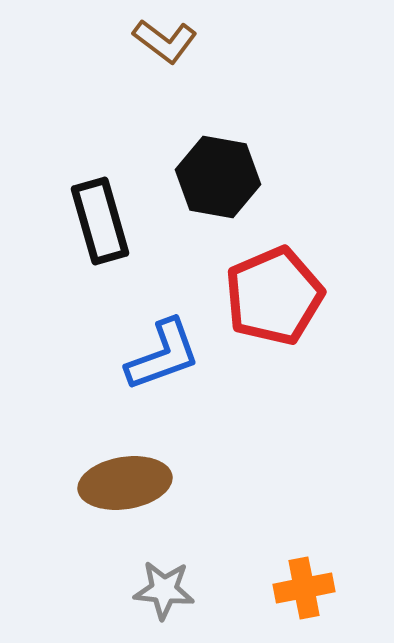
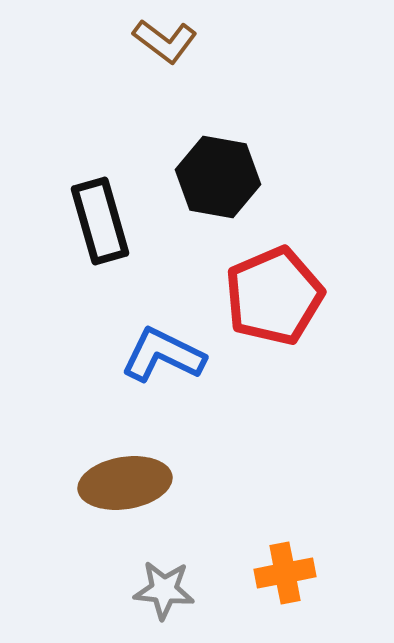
blue L-shape: rotated 134 degrees counterclockwise
orange cross: moved 19 px left, 15 px up
